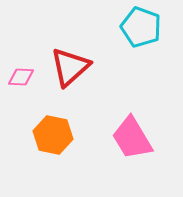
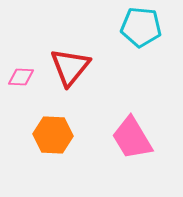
cyan pentagon: rotated 15 degrees counterclockwise
red triangle: rotated 9 degrees counterclockwise
orange hexagon: rotated 9 degrees counterclockwise
